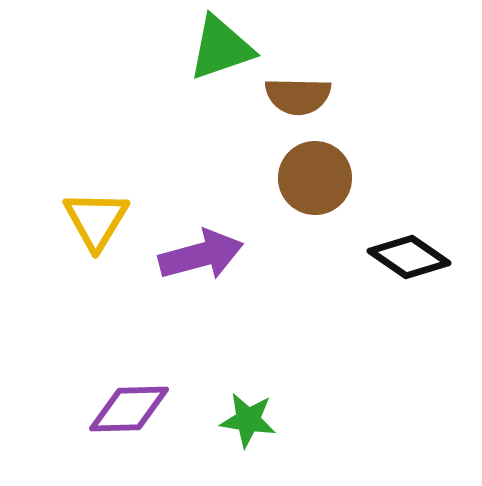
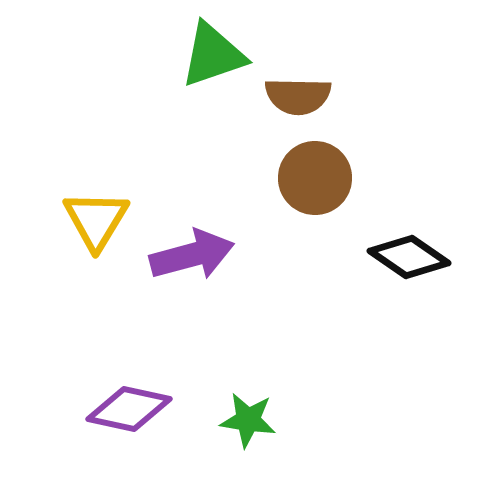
green triangle: moved 8 px left, 7 px down
purple arrow: moved 9 px left
purple diamond: rotated 14 degrees clockwise
